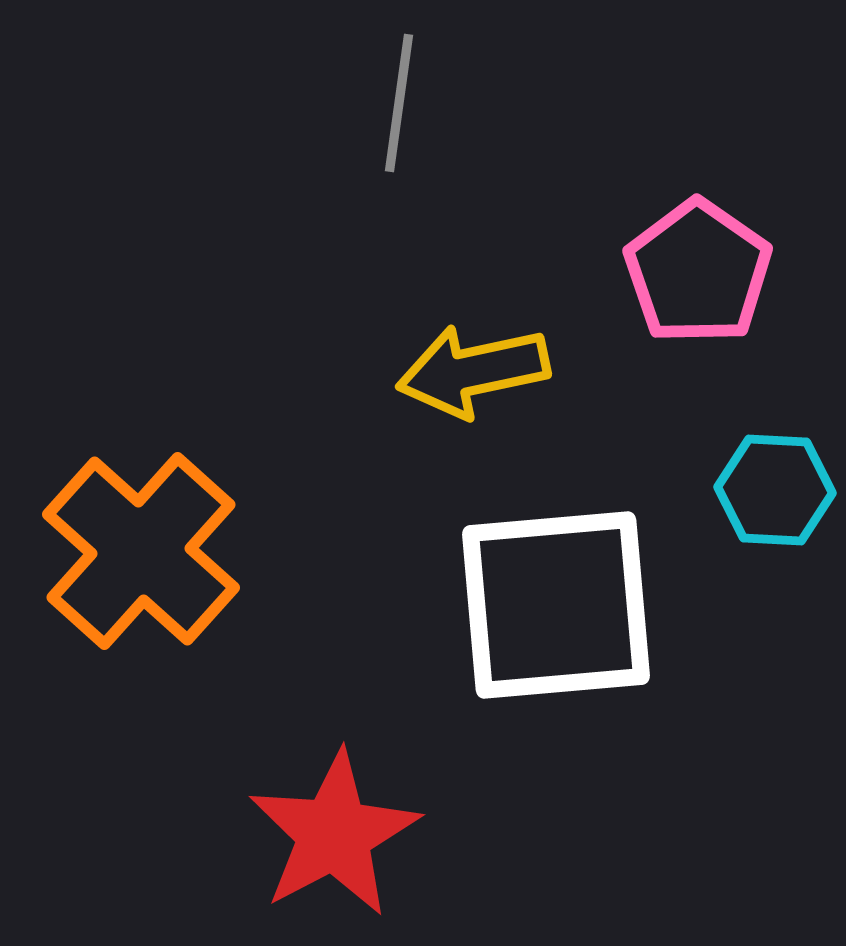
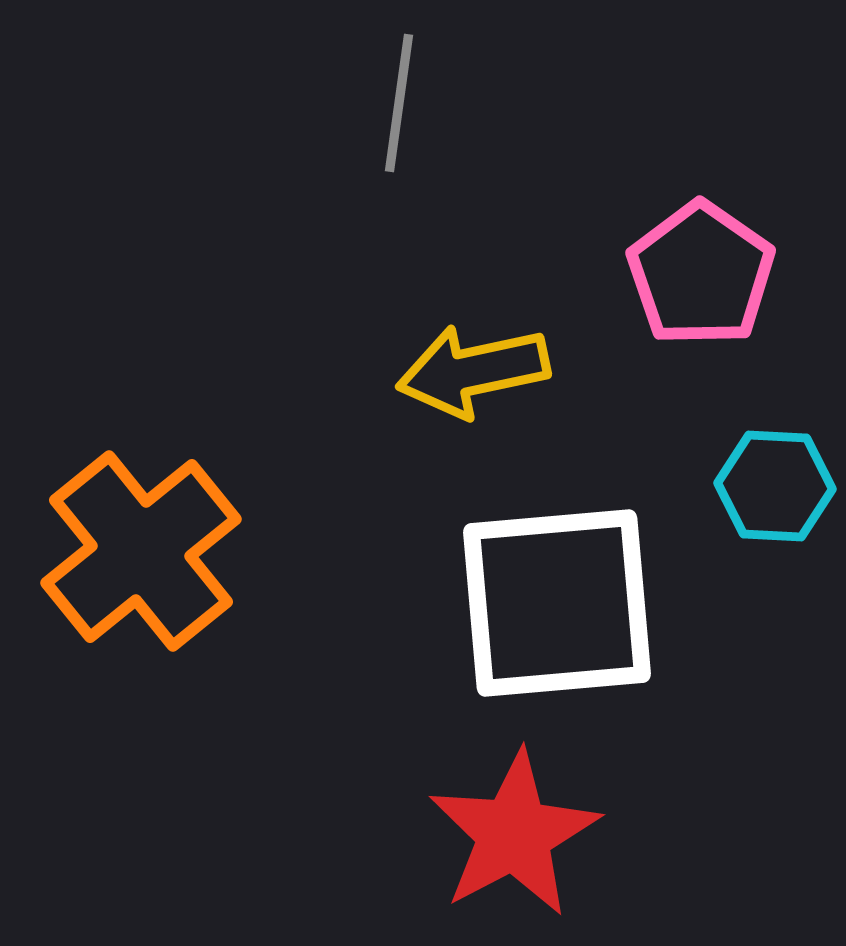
pink pentagon: moved 3 px right, 2 px down
cyan hexagon: moved 4 px up
orange cross: rotated 9 degrees clockwise
white square: moved 1 px right, 2 px up
red star: moved 180 px right
